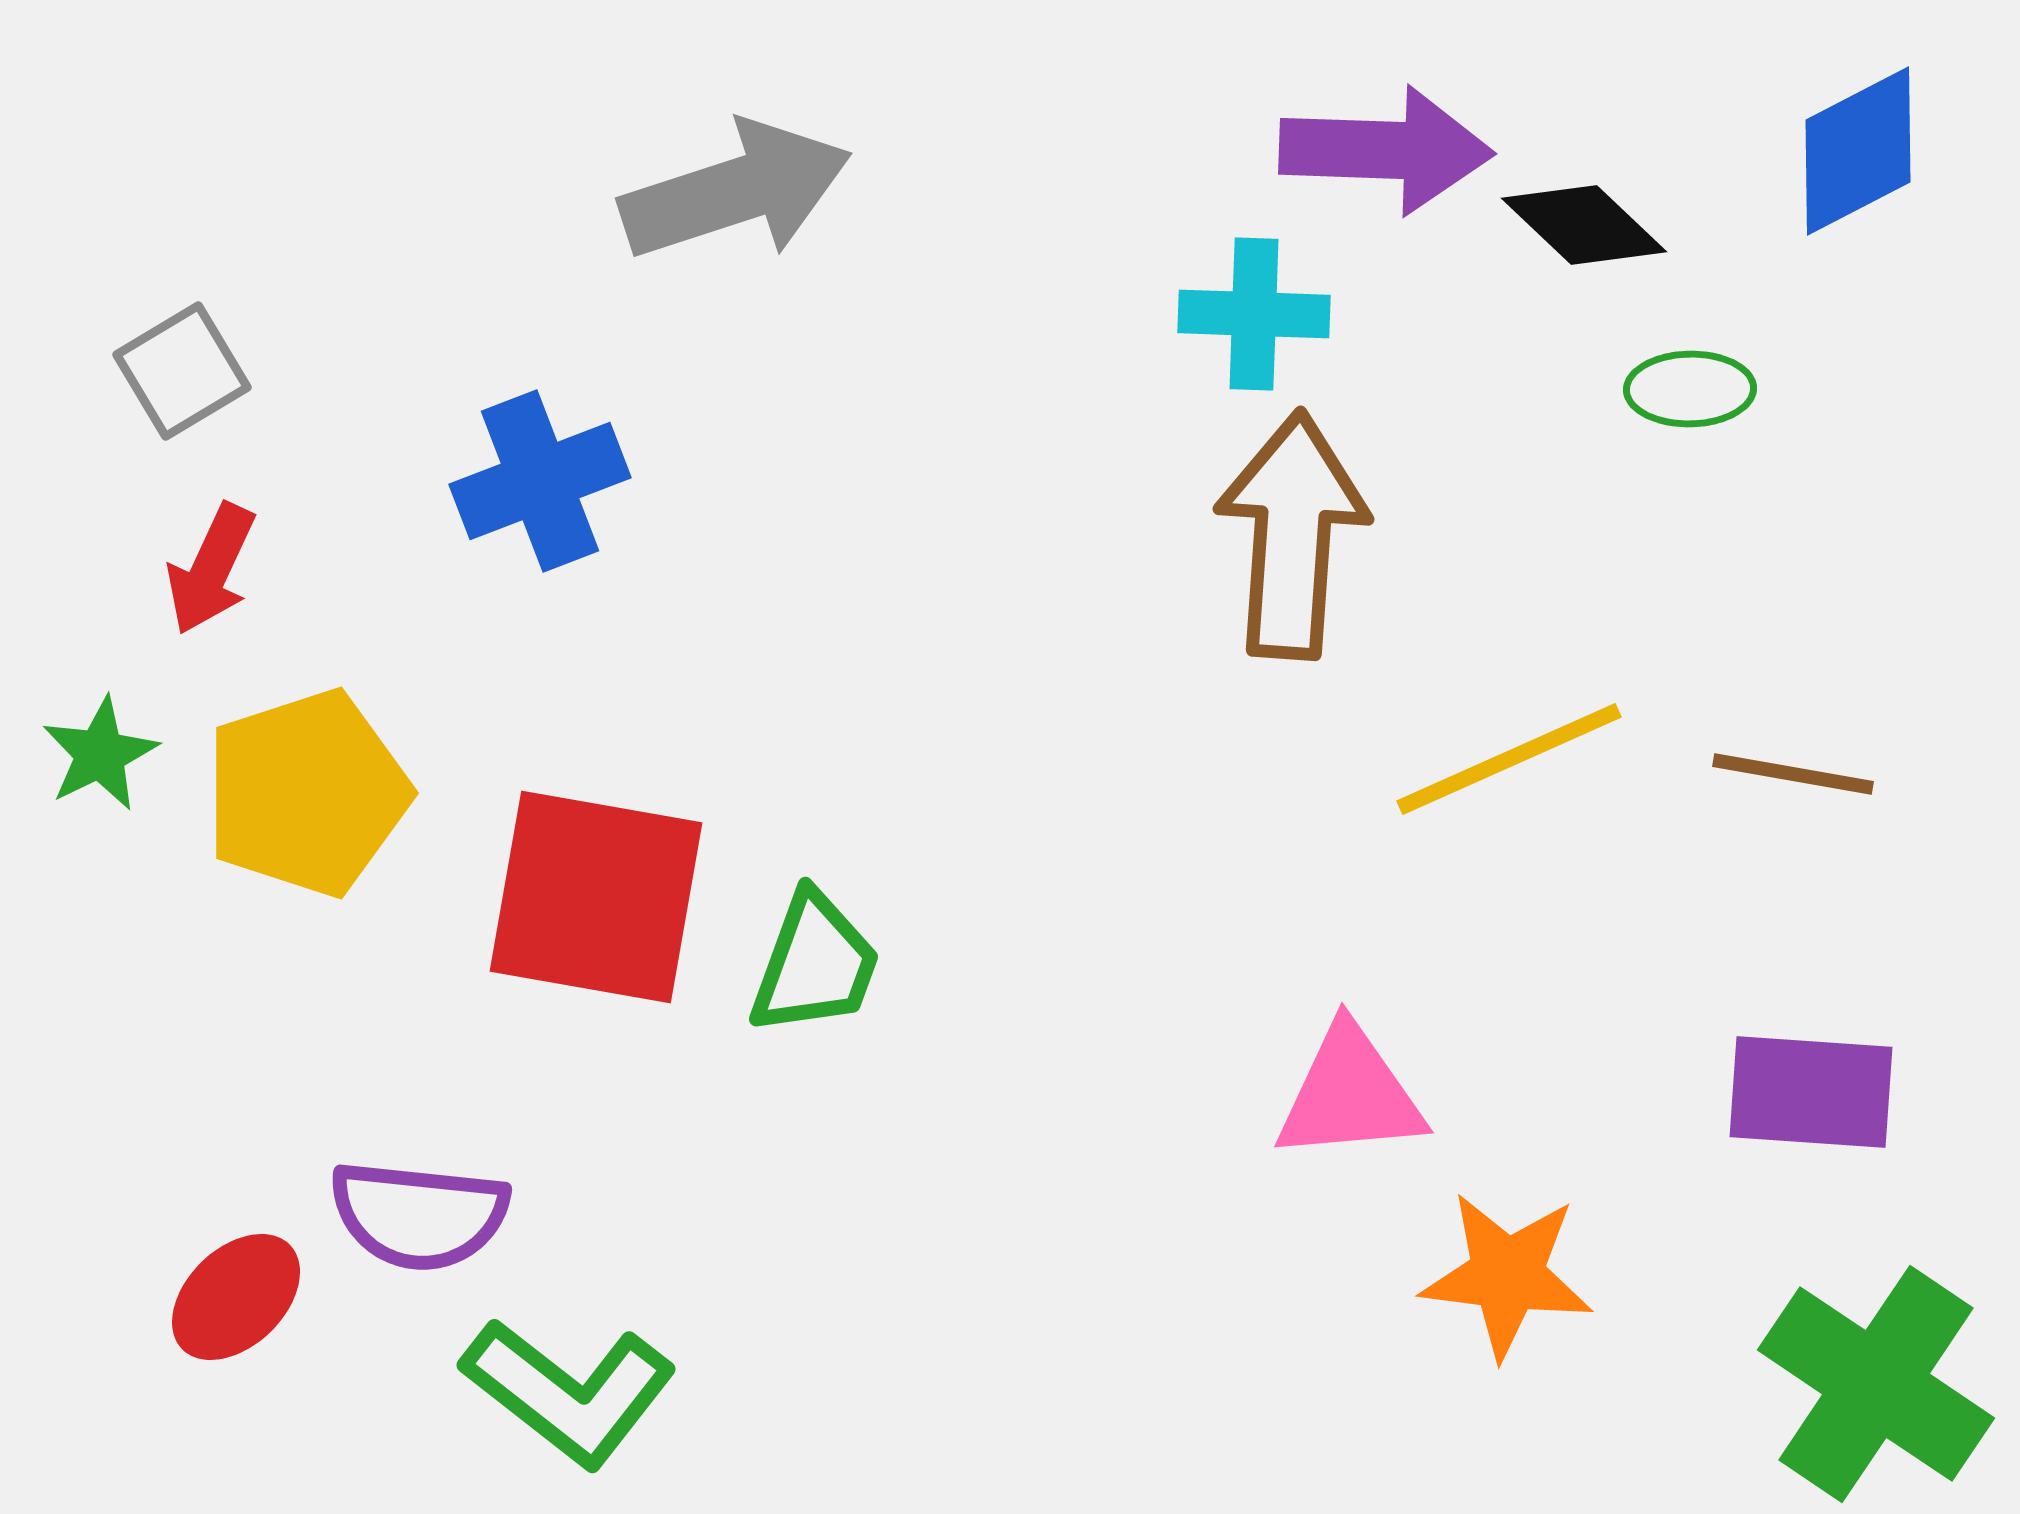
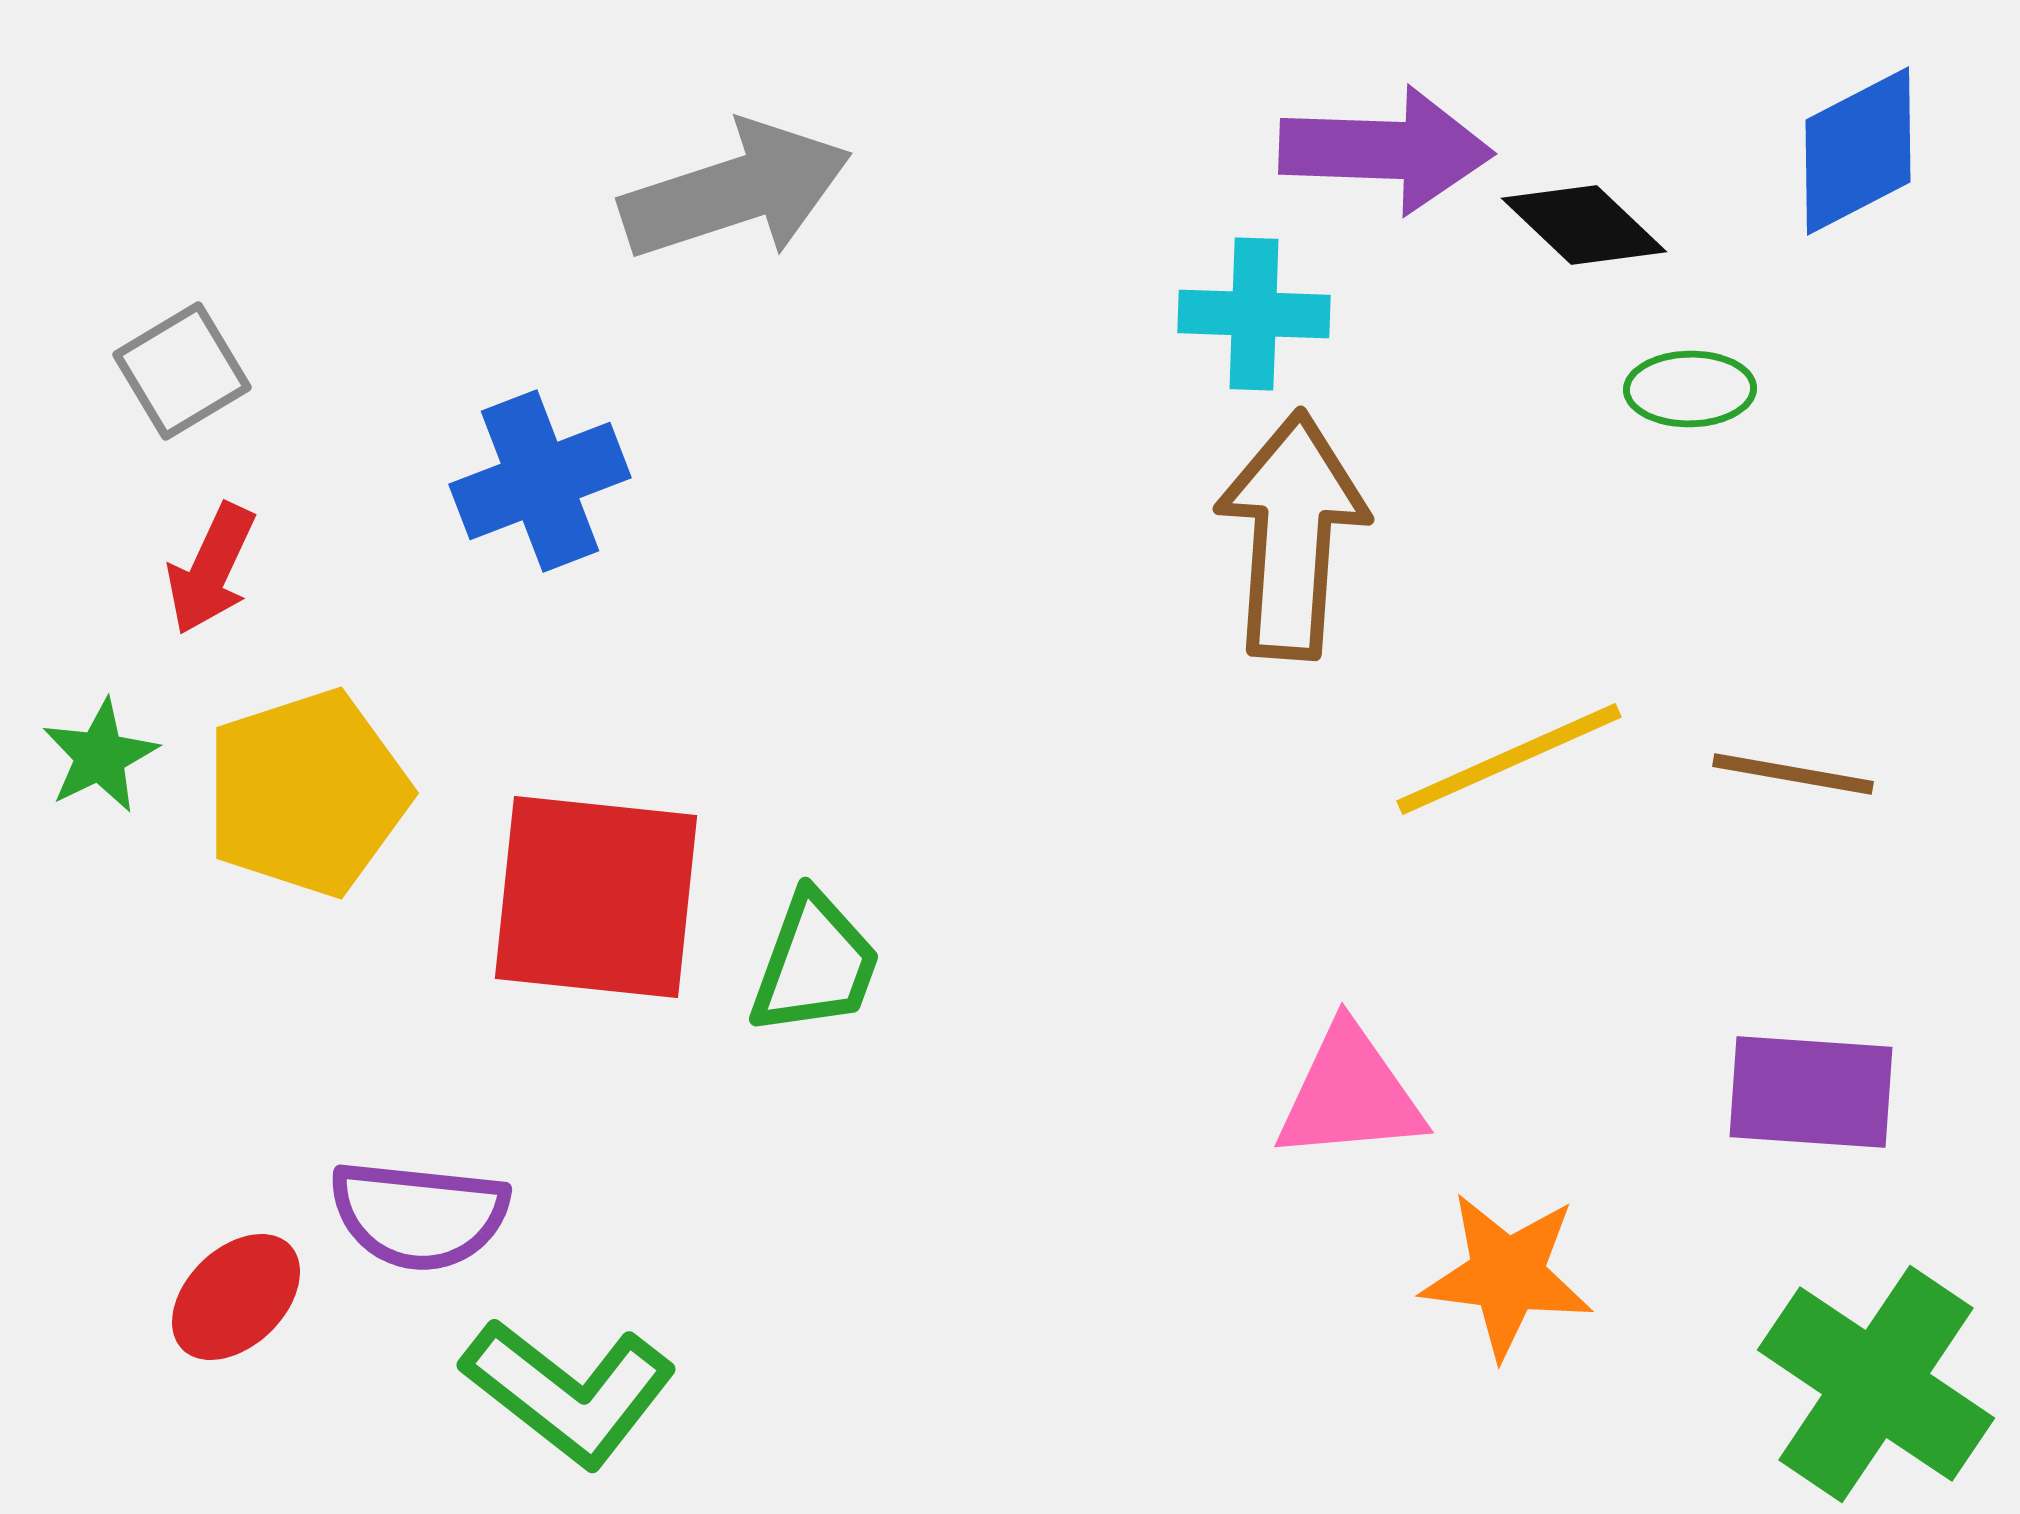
green star: moved 2 px down
red square: rotated 4 degrees counterclockwise
